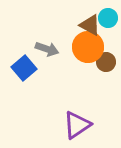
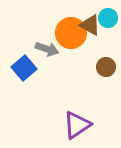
orange circle: moved 17 px left, 14 px up
brown circle: moved 5 px down
